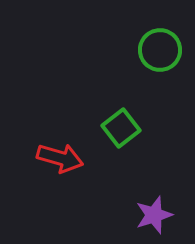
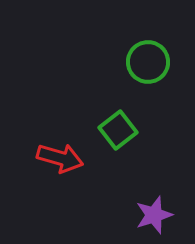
green circle: moved 12 px left, 12 px down
green square: moved 3 px left, 2 px down
